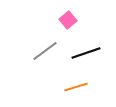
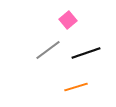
gray line: moved 3 px right, 1 px up
